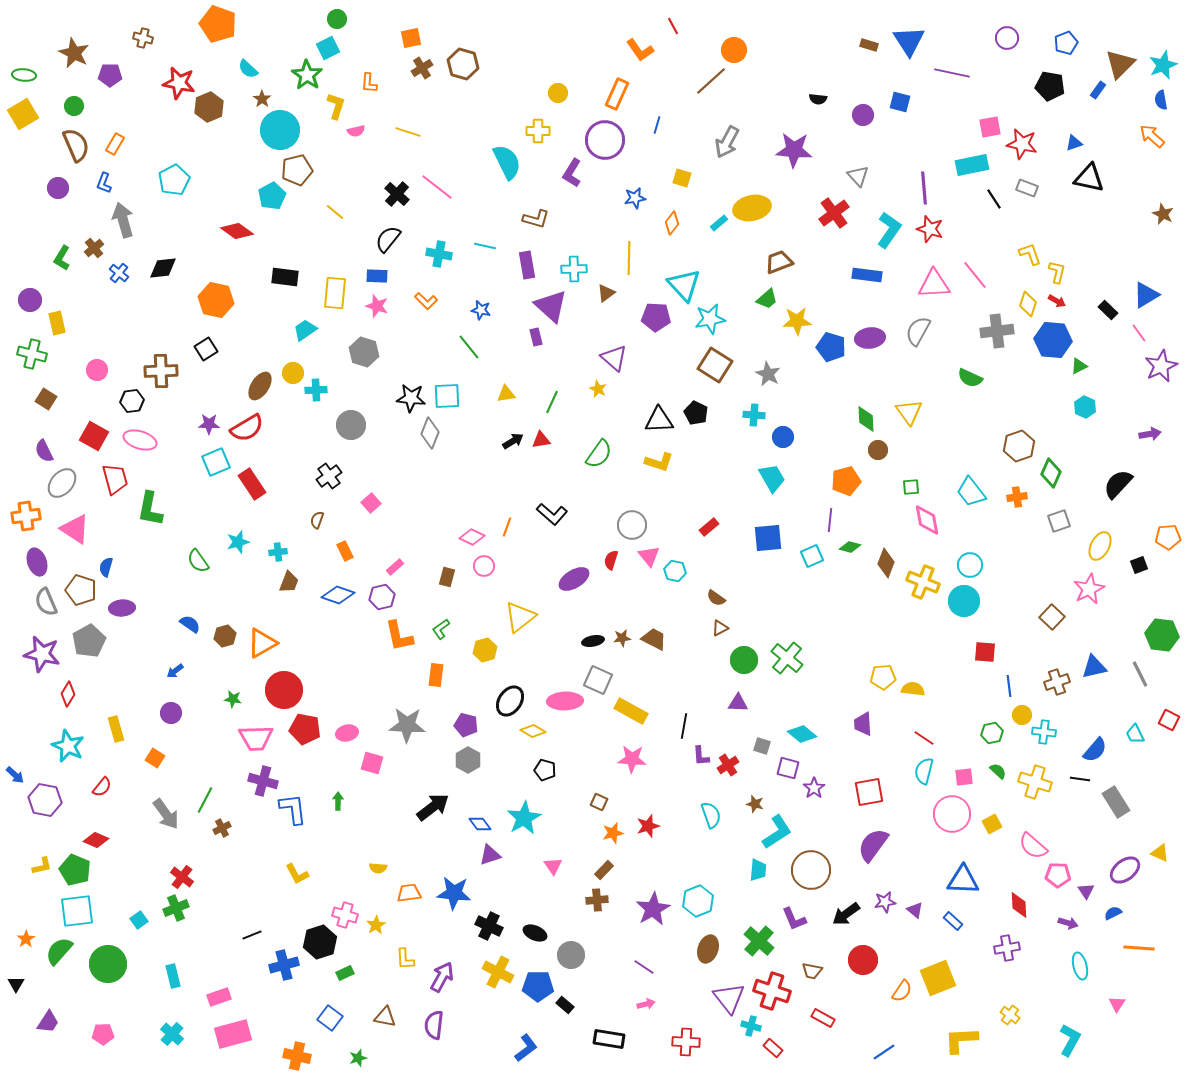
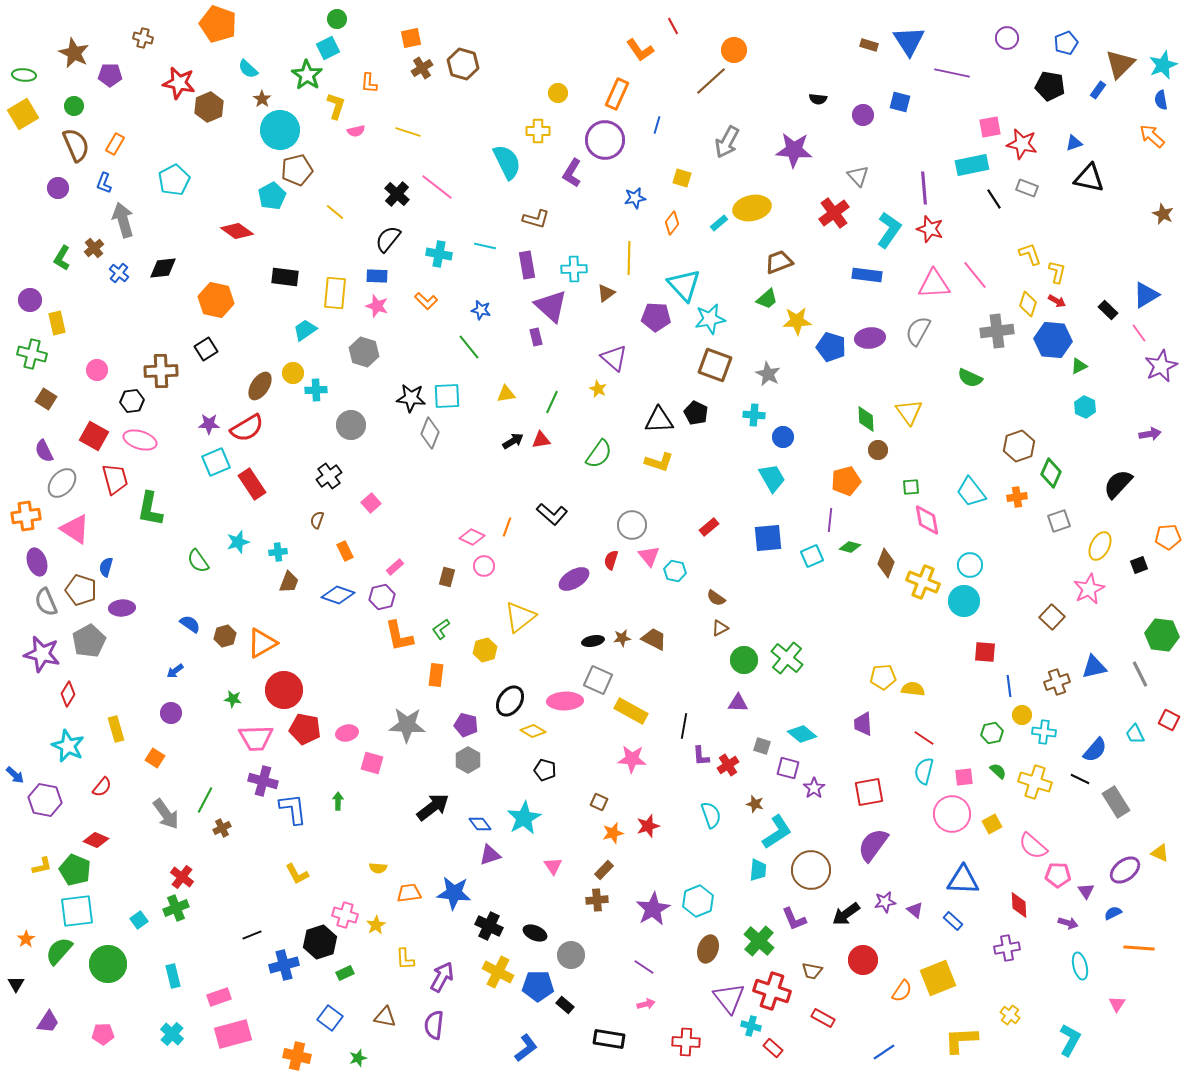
brown square at (715, 365): rotated 12 degrees counterclockwise
black line at (1080, 779): rotated 18 degrees clockwise
